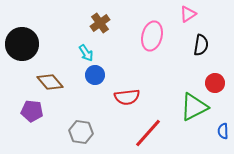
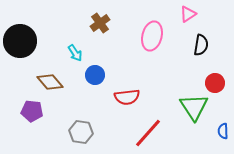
black circle: moved 2 px left, 3 px up
cyan arrow: moved 11 px left
green triangle: rotated 36 degrees counterclockwise
